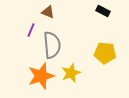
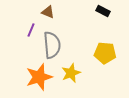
orange star: moved 2 px left, 1 px down
